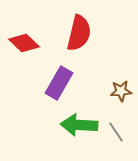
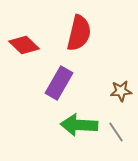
red diamond: moved 2 px down
